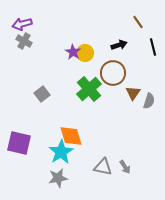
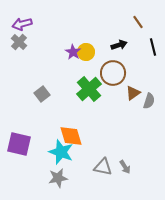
gray cross: moved 5 px left, 1 px down; rotated 14 degrees clockwise
yellow circle: moved 1 px right, 1 px up
brown triangle: rotated 21 degrees clockwise
purple square: moved 1 px down
cyan star: rotated 20 degrees counterclockwise
